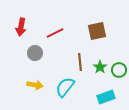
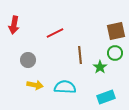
red arrow: moved 7 px left, 2 px up
brown square: moved 19 px right
gray circle: moved 7 px left, 7 px down
brown line: moved 7 px up
green circle: moved 4 px left, 17 px up
cyan semicircle: rotated 55 degrees clockwise
